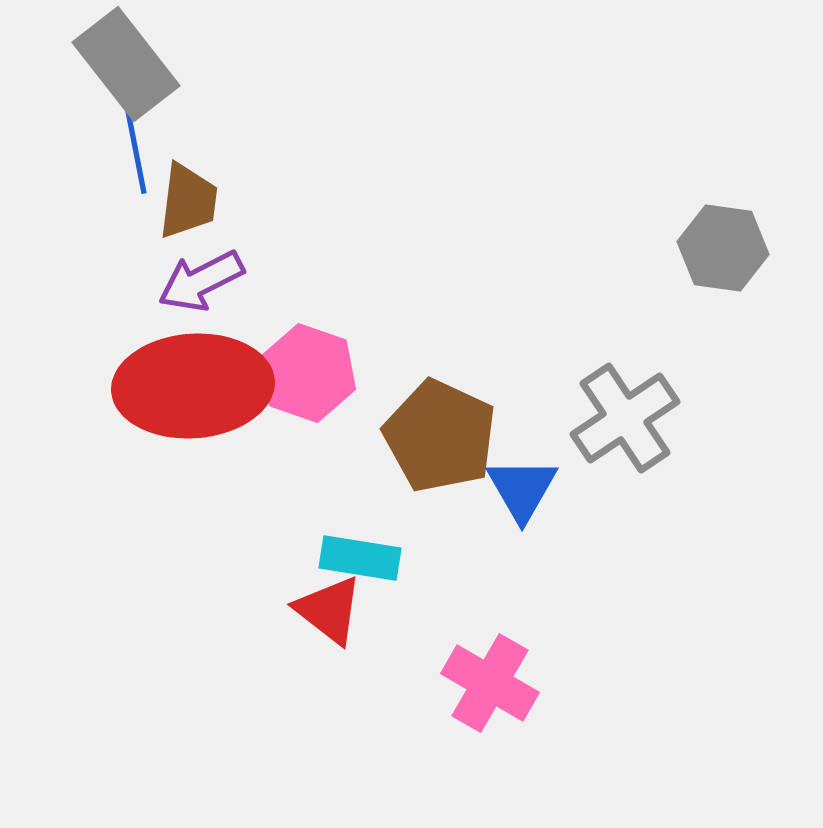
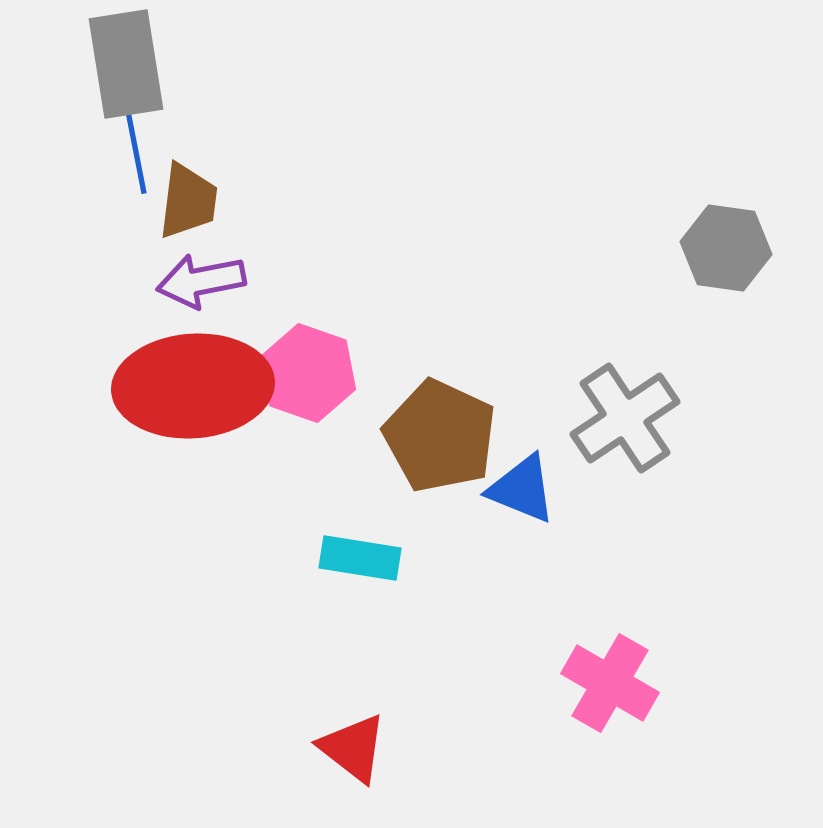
gray rectangle: rotated 29 degrees clockwise
gray hexagon: moved 3 px right
purple arrow: rotated 16 degrees clockwise
blue triangle: rotated 38 degrees counterclockwise
red triangle: moved 24 px right, 138 px down
pink cross: moved 120 px right
